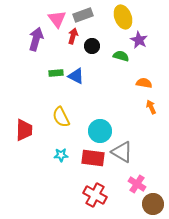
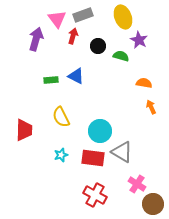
black circle: moved 6 px right
green rectangle: moved 5 px left, 7 px down
cyan star: rotated 16 degrees counterclockwise
